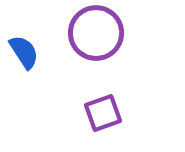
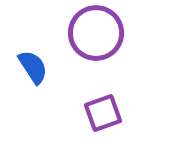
blue semicircle: moved 9 px right, 15 px down
